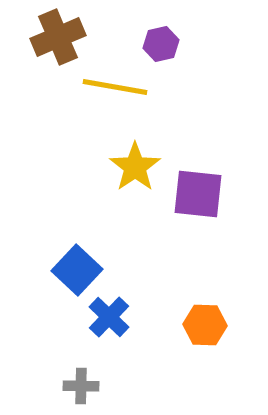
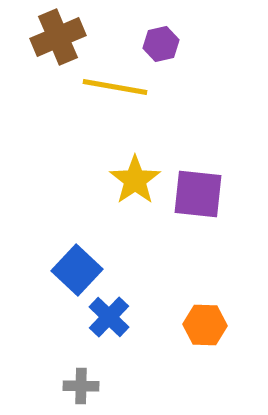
yellow star: moved 13 px down
